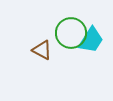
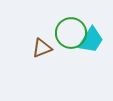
brown triangle: moved 2 px up; rotated 50 degrees counterclockwise
